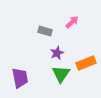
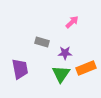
gray rectangle: moved 3 px left, 11 px down
purple star: moved 8 px right; rotated 24 degrees clockwise
orange rectangle: moved 5 px down
purple trapezoid: moved 9 px up
